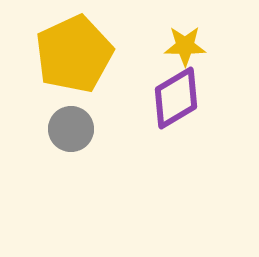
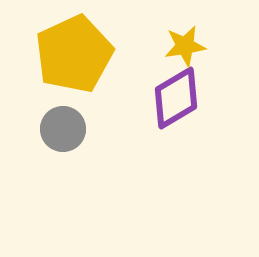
yellow star: rotated 9 degrees counterclockwise
gray circle: moved 8 px left
